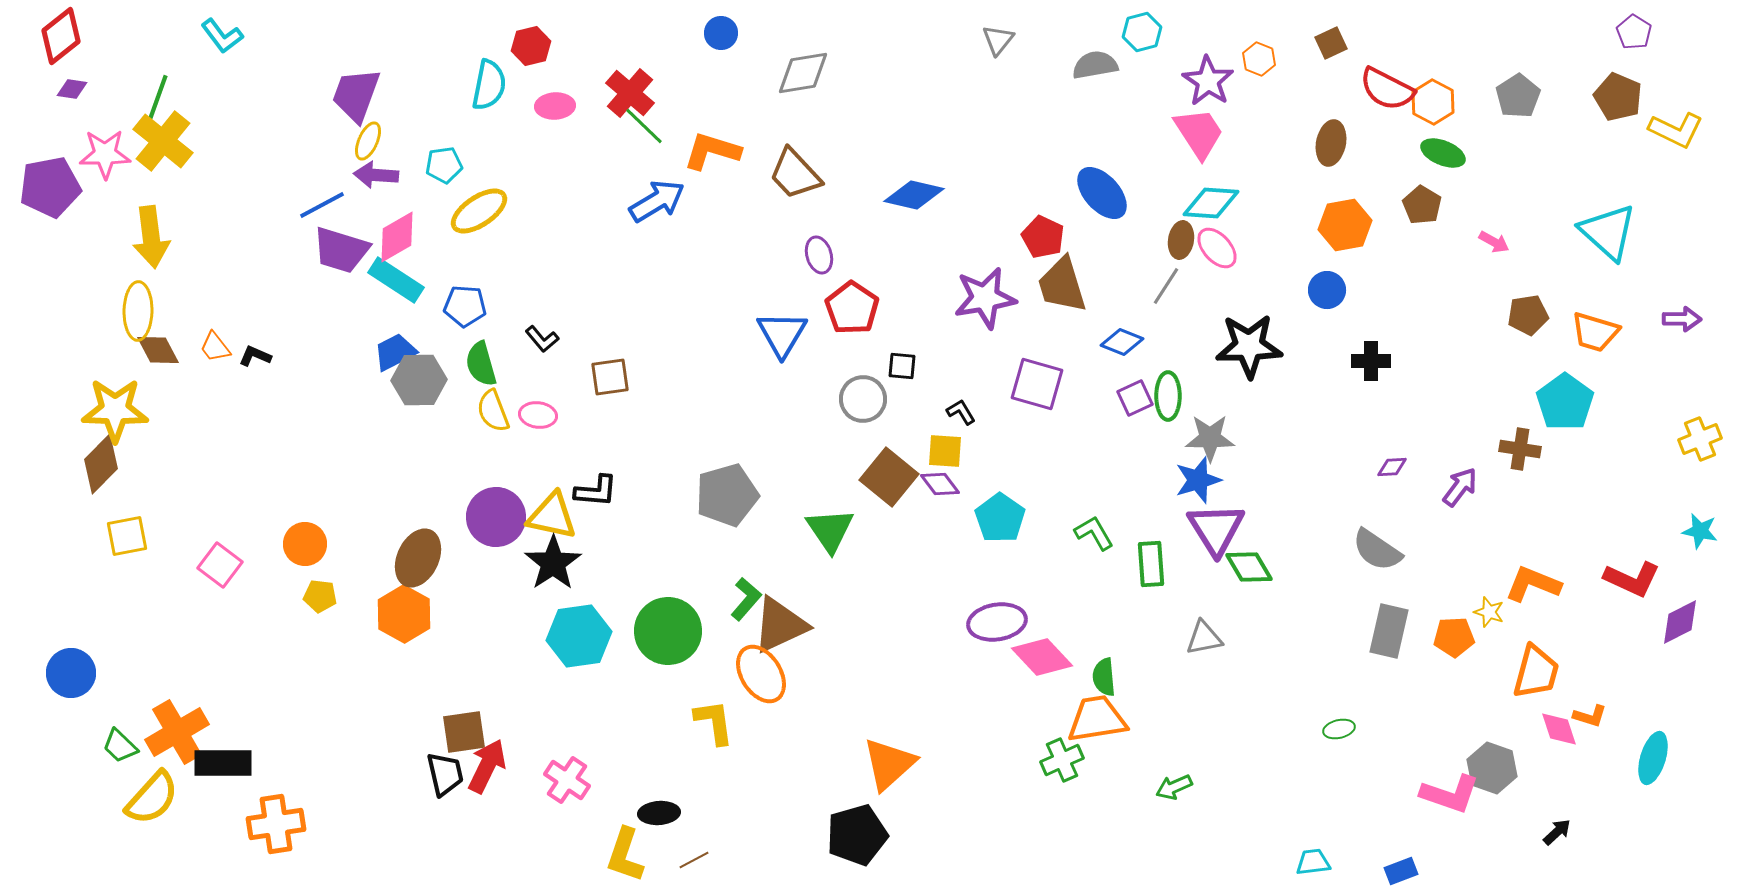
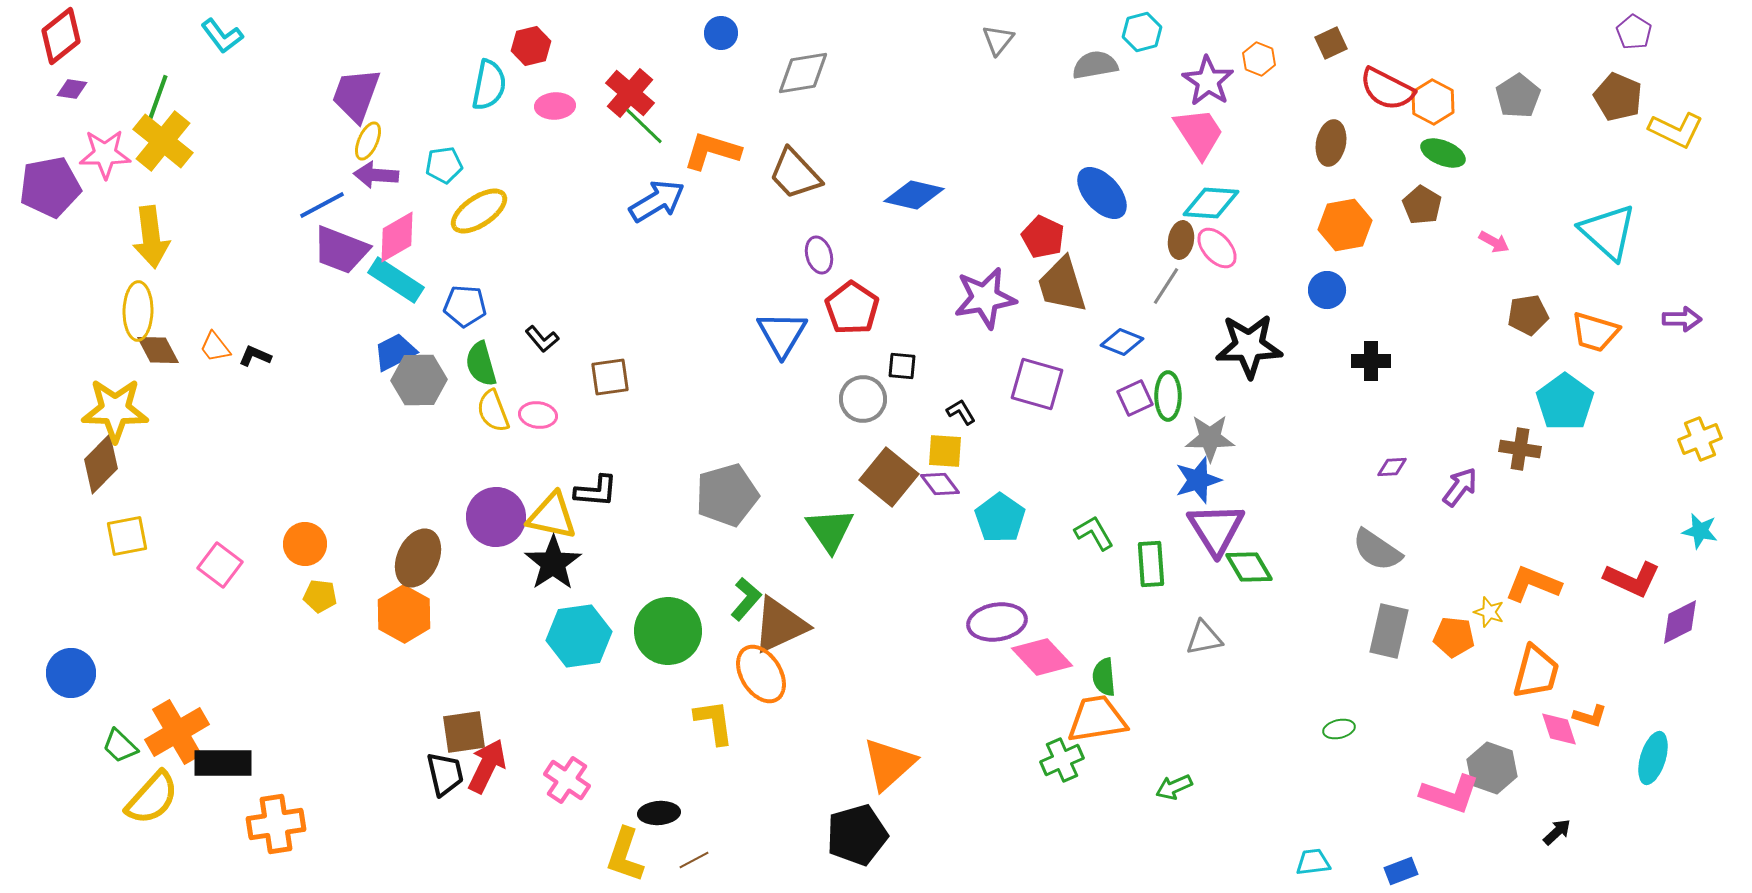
purple trapezoid at (341, 250): rotated 4 degrees clockwise
orange pentagon at (1454, 637): rotated 9 degrees clockwise
